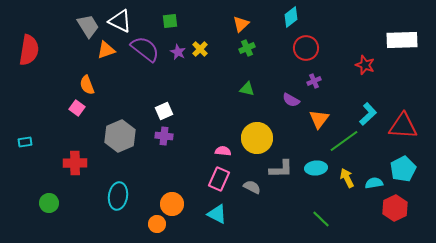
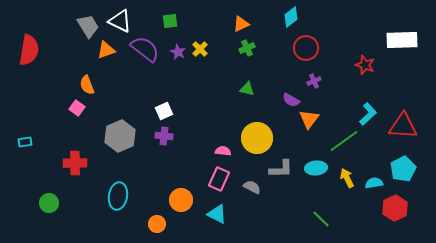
orange triangle at (241, 24): rotated 18 degrees clockwise
orange triangle at (319, 119): moved 10 px left
orange circle at (172, 204): moved 9 px right, 4 px up
